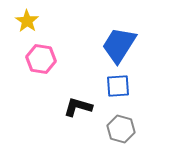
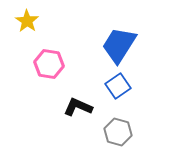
pink hexagon: moved 8 px right, 5 px down
blue square: rotated 30 degrees counterclockwise
black L-shape: rotated 8 degrees clockwise
gray hexagon: moved 3 px left, 3 px down
